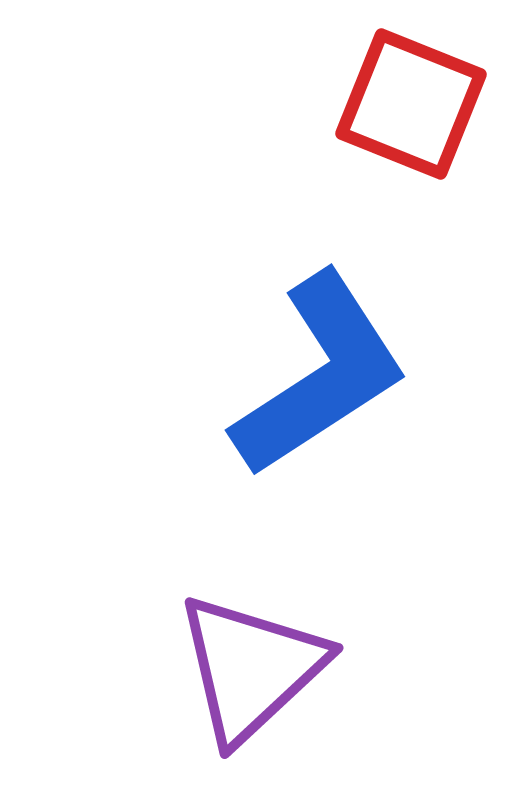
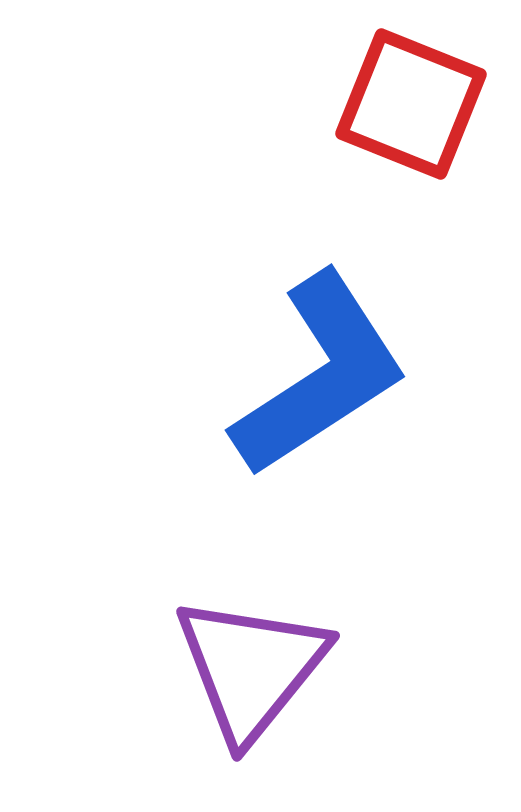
purple triangle: rotated 8 degrees counterclockwise
